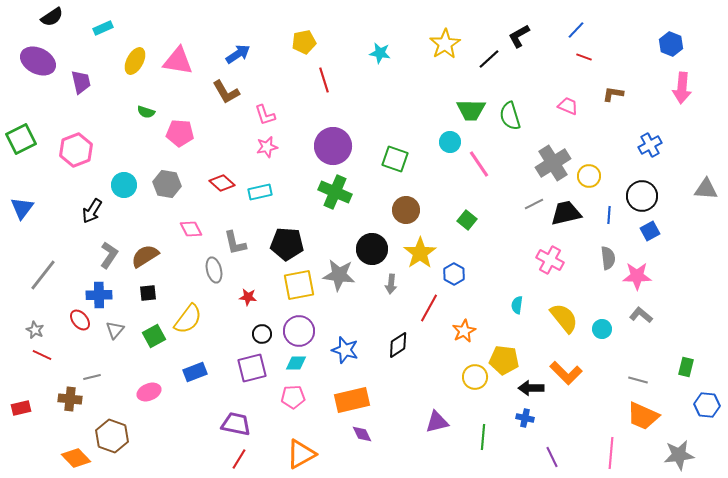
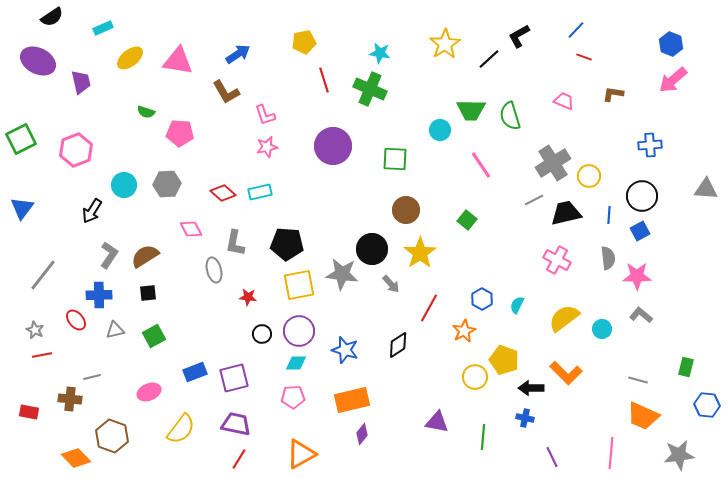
yellow ellipse at (135, 61): moved 5 px left, 3 px up; rotated 24 degrees clockwise
pink arrow at (682, 88): moved 9 px left, 8 px up; rotated 44 degrees clockwise
pink trapezoid at (568, 106): moved 4 px left, 5 px up
cyan circle at (450, 142): moved 10 px left, 12 px up
blue cross at (650, 145): rotated 25 degrees clockwise
green square at (395, 159): rotated 16 degrees counterclockwise
pink line at (479, 164): moved 2 px right, 1 px down
red diamond at (222, 183): moved 1 px right, 10 px down
gray hexagon at (167, 184): rotated 12 degrees counterclockwise
green cross at (335, 192): moved 35 px right, 103 px up
gray line at (534, 204): moved 4 px up
blue square at (650, 231): moved 10 px left
gray L-shape at (235, 243): rotated 24 degrees clockwise
pink cross at (550, 260): moved 7 px right
blue hexagon at (454, 274): moved 28 px right, 25 px down
gray star at (339, 275): moved 3 px right, 1 px up
gray arrow at (391, 284): rotated 48 degrees counterclockwise
cyan semicircle at (517, 305): rotated 18 degrees clockwise
yellow semicircle at (564, 318): rotated 88 degrees counterclockwise
yellow semicircle at (188, 319): moved 7 px left, 110 px down
red ellipse at (80, 320): moved 4 px left
gray triangle at (115, 330): rotated 36 degrees clockwise
red line at (42, 355): rotated 36 degrees counterclockwise
yellow pentagon at (504, 360): rotated 12 degrees clockwise
purple square at (252, 368): moved 18 px left, 10 px down
red rectangle at (21, 408): moved 8 px right, 4 px down; rotated 24 degrees clockwise
purple triangle at (437, 422): rotated 25 degrees clockwise
purple diamond at (362, 434): rotated 65 degrees clockwise
